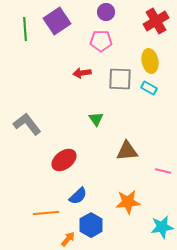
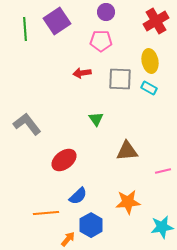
pink line: rotated 28 degrees counterclockwise
